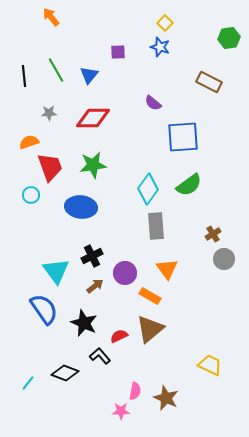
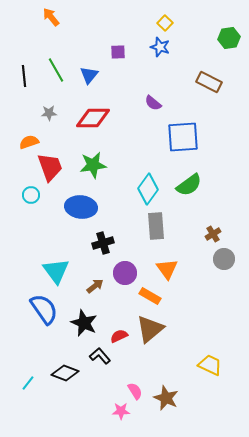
black cross: moved 11 px right, 13 px up; rotated 10 degrees clockwise
pink semicircle: rotated 42 degrees counterclockwise
